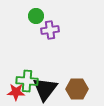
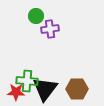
purple cross: moved 1 px up
